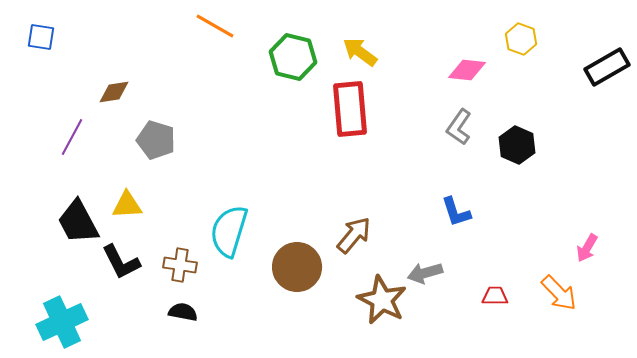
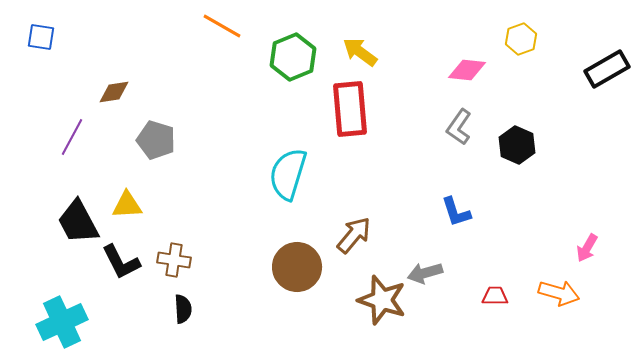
orange line: moved 7 px right
yellow hexagon: rotated 20 degrees clockwise
green hexagon: rotated 24 degrees clockwise
black rectangle: moved 2 px down
cyan semicircle: moved 59 px right, 57 px up
brown cross: moved 6 px left, 5 px up
orange arrow: rotated 30 degrees counterclockwise
brown star: rotated 9 degrees counterclockwise
black semicircle: moved 3 px up; rotated 76 degrees clockwise
